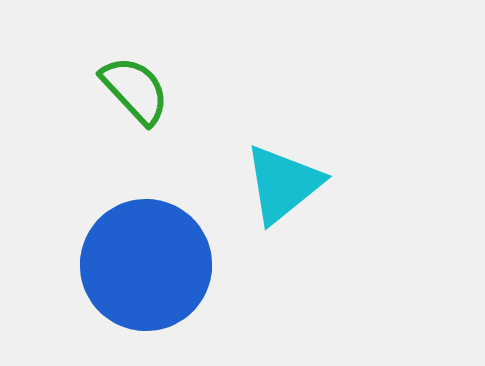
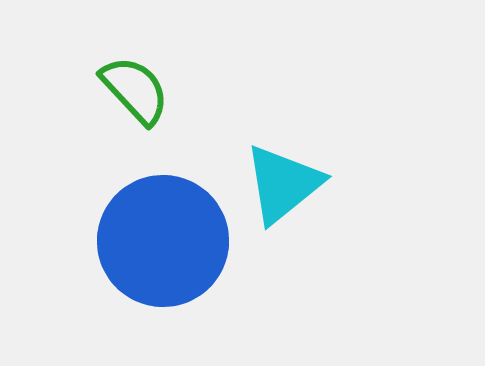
blue circle: moved 17 px right, 24 px up
